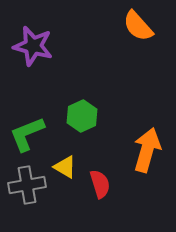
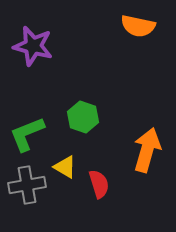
orange semicircle: rotated 36 degrees counterclockwise
green hexagon: moved 1 px right, 1 px down; rotated 16 degrees counterclockwise
red semicircle: moved 1 px left
